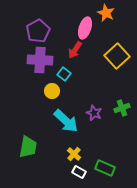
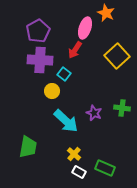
green cross: rotated 28 degrees clockwise
